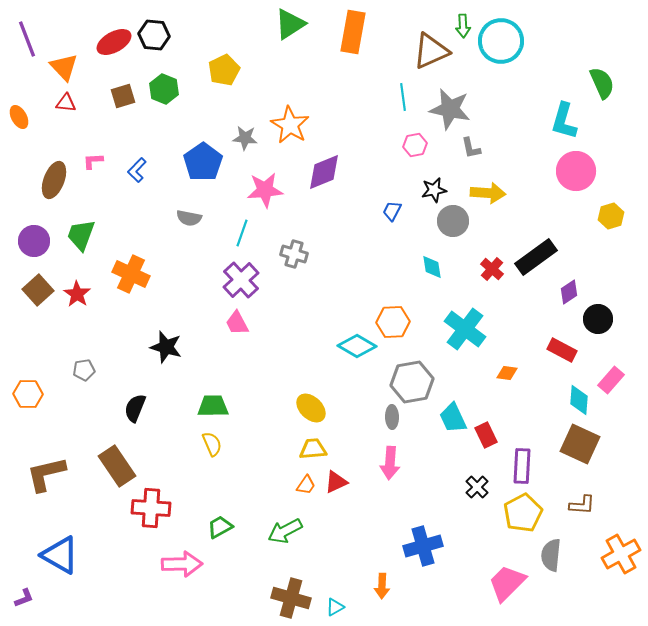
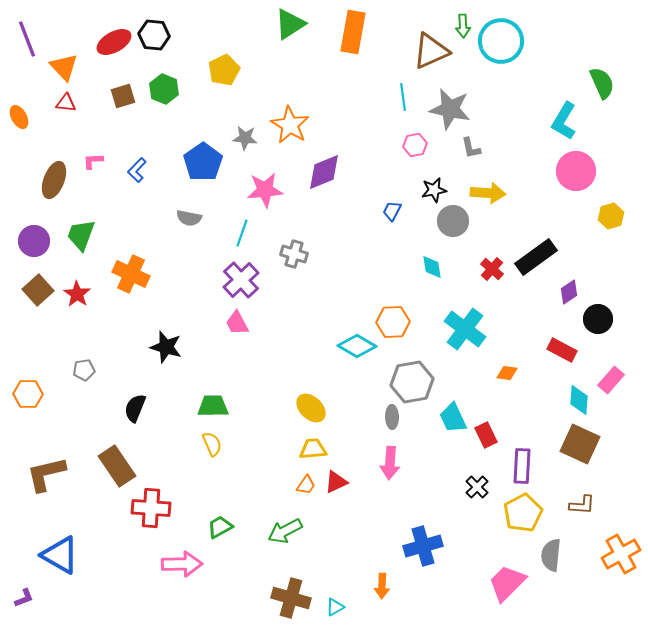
cyan L-shape at (564, 121): rotated 15 degrees clockwise
